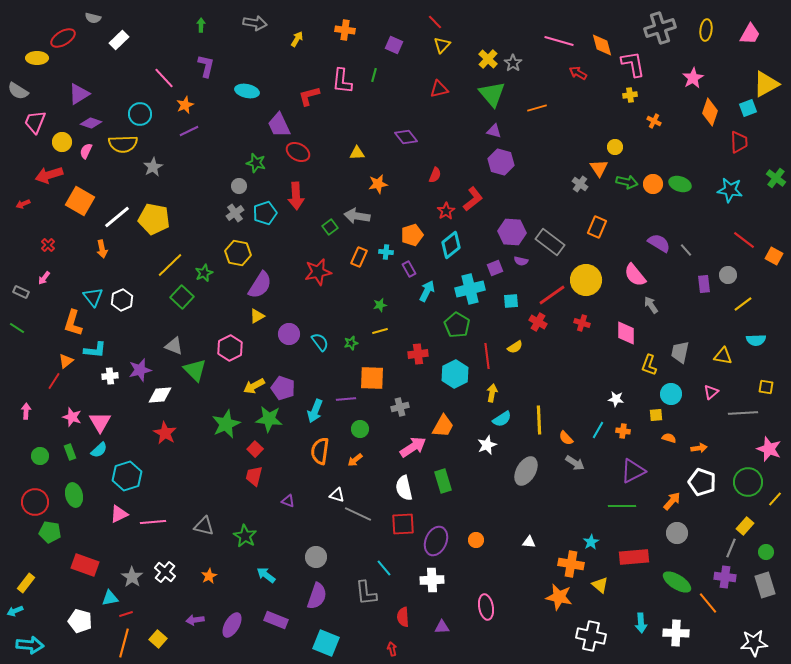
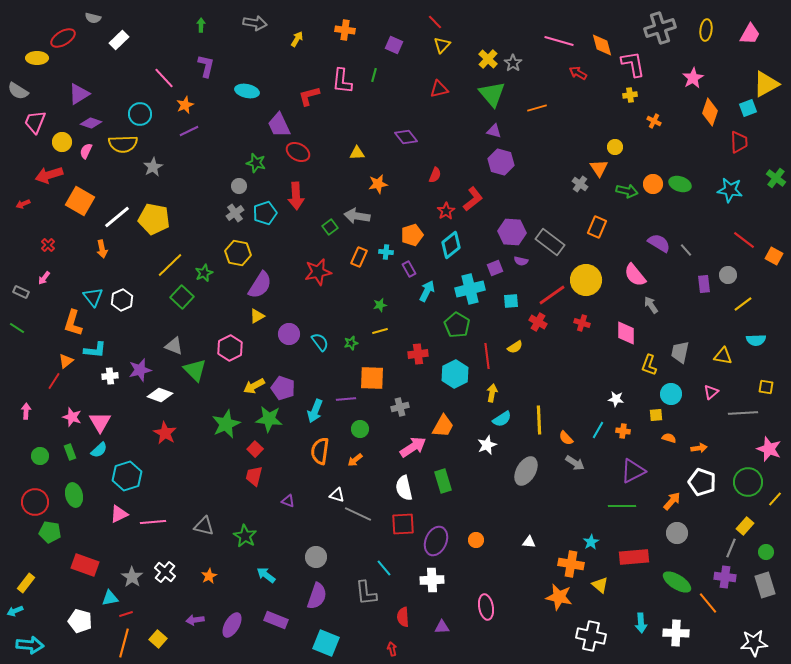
green arrow at (627, 182): moved 9 px down
white diamond at (160, 395): rotated 25 degrees clockwise
